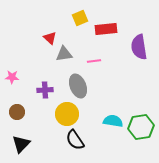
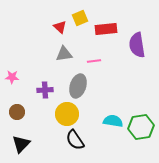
red triangle: moved 10 px right, 11 px up
purple semicircle: moved 2 px left, 2 px up
gray ellipse: rotated 40 degrees clockwise
